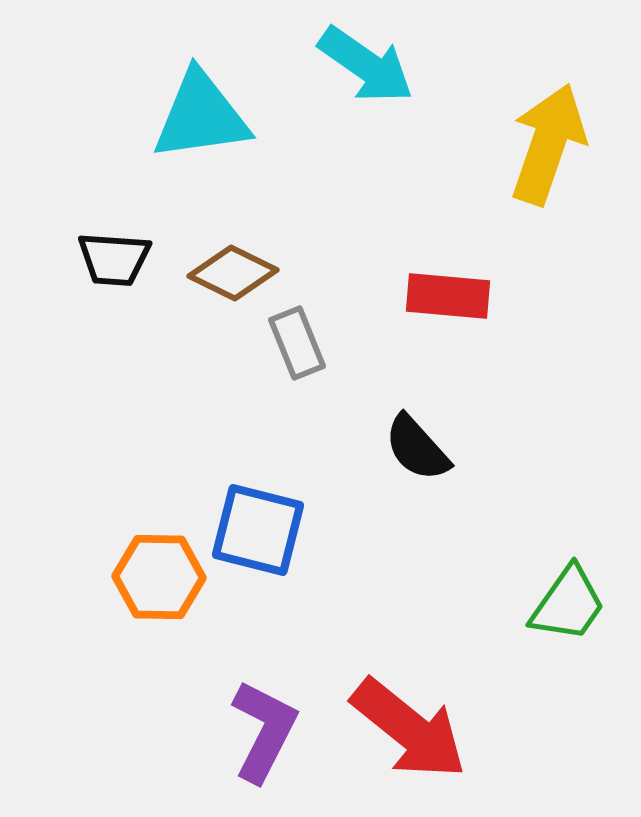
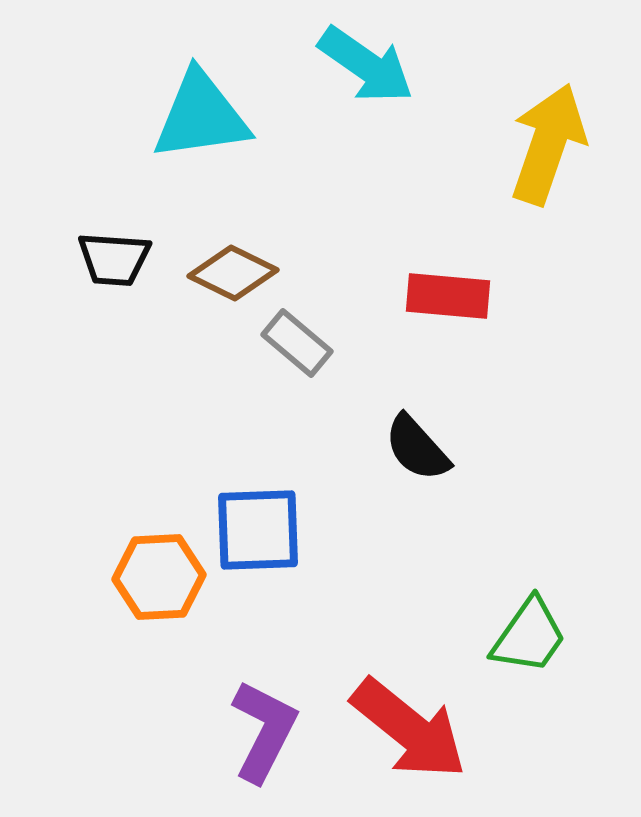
gray rectangle: rotated 28 degrees counterclockwise
blue square: rotated 16 degrees counterclockwise
orange hexagon: rotated 4 degrees counterclockwise
green trapezoid: moved 39 px left, 32 px down
